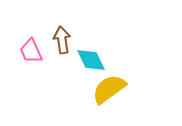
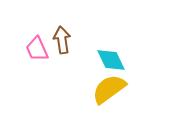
pink trapezoid: moved 6 px right, 2 px up
cyan diamond: moved 20 px right
